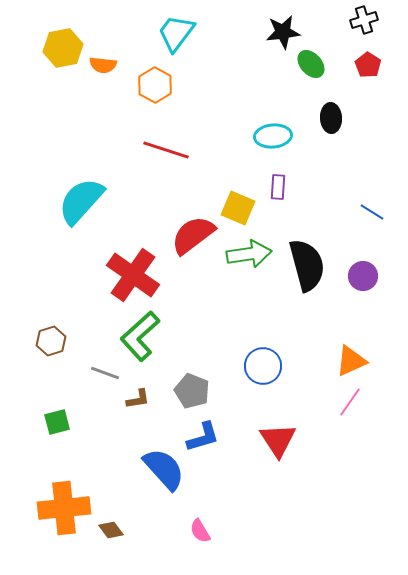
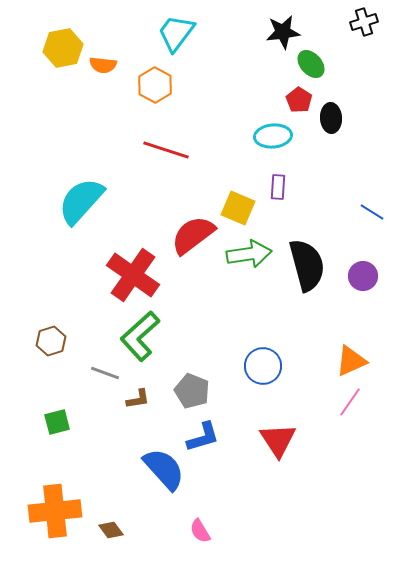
black cross: moved 2 px down
red pentagon: moved 69 px left, 35 px down
orange cross: moved 9 px left, 3 px down
